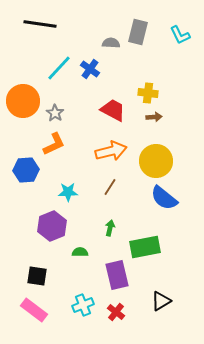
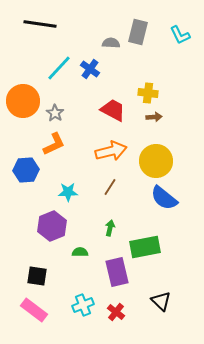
purple rectangle: moved 3 px up
black triangle: rotated 45 degrees counterclockwise
